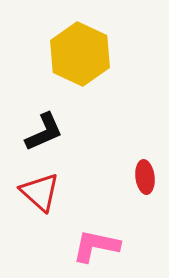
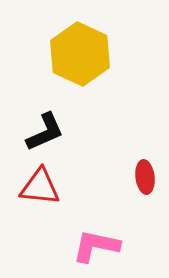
black L-shape: moved 1 px right
red triangle: moved 5 px up; rotated 36 degrees counterclockwise
